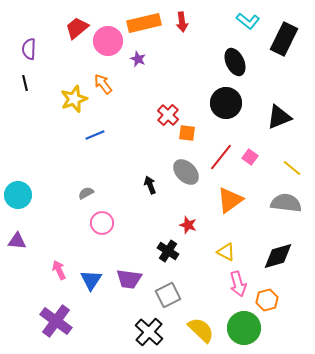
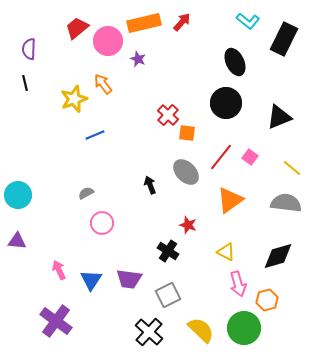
red arrow at (182, 22): rotated 132 degrees counterclockwise
